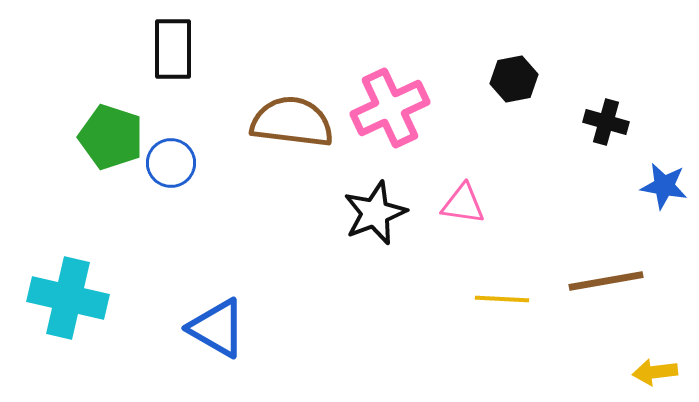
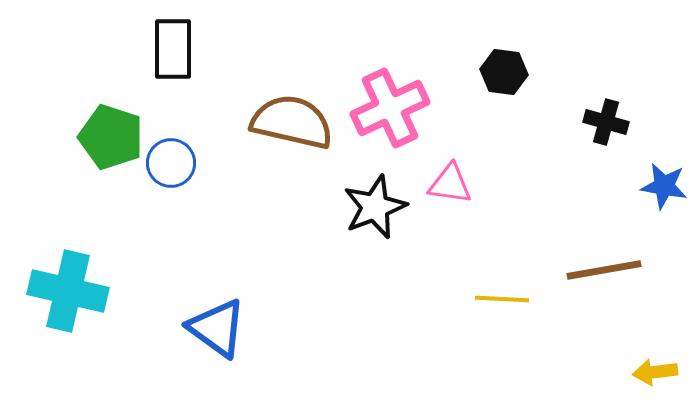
black hexagon: moved 10 px left, 7 px up; rotated 18 degrees clockwise
brown semicircle: rotated 6 degrees clockwise
pink triangle: moved 13 px left, 20 px up
black star: moved 6 px up
brown line: moved 2 px left, 11 px up
cyan cross: moved 7 px up
blue triangle: rotated 6 degrees clockwise
